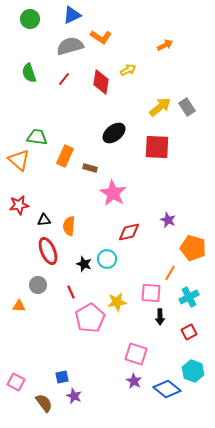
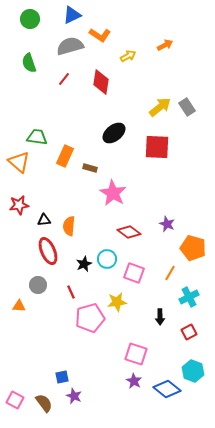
orange L-shape at (101, 37): moved 1 px left, 2 px up
yellow arrow at (128, 70): moved 14 px up
green semicircle at (29, 73): moved 10 px up
orange triangle at (19, 160): moved 2 px down
purple star at (168, 220): moved 1 px left, 4 px down
red diamond at (129, 232): rotated 50 degrees clockwise
black star at (84, 264): rotated 28 degrees clockwise
pink square at (151, 293): moved 17 px left, 20 px up; rotated 15 degrees clockwise
pink pentagon at (90, 318): rotated 16 degrees clockwise
pink square at (16, 382): moved 1 px left, 18 px down
